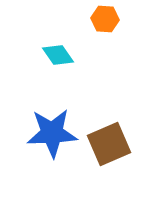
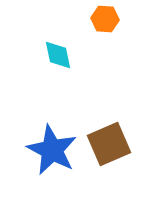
cyan diamond: rotated 24 degrees clockwise
blue star: moved 17 px down; rotated 30 degrees clockwise
